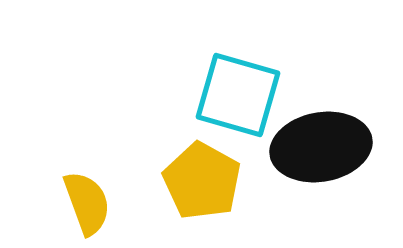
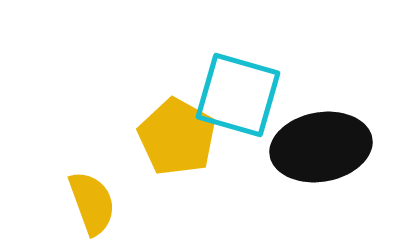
yellow pentagon: moved 25 px left, 44 px up
yellow semicircle: moved 5 px right
